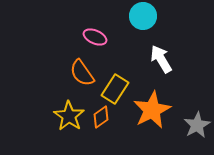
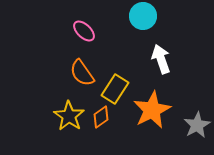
pink ellipse: moved 11 px left, 6 px up; rotated 20 degrees clockwise
white arrow: rotated 12 degrees clockwise
